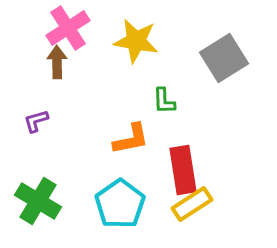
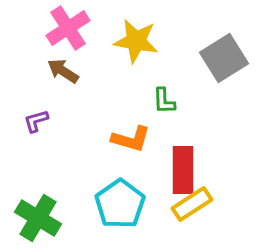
brown arrow: moved 6 px right, 9 px down; rotated 56 degrees counterclockwise
orange L-shape: rotated 27 degrees clockwise
red rectangle: rotated 9 degrees clockwise
green cross: moved 17 px down
